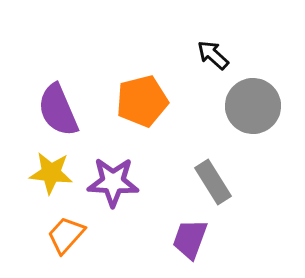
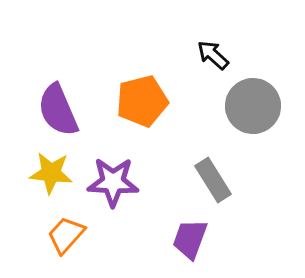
gray rectangle: moved 2 px up
